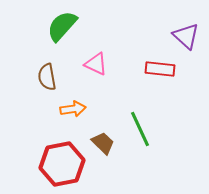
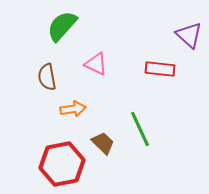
purple triangle: moved 3 px right, 1 px up
